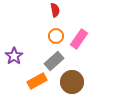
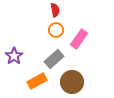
orange circle: moved 6 px up
gray rectangle: moved 2 px up
